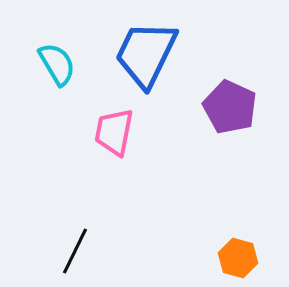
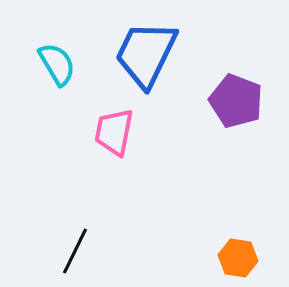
purple pentagon: moved 6 px right, 6 px up; rotated 4 degrees counterclockwise
orange hexagon: rotated 6 degrees counterclockwise
